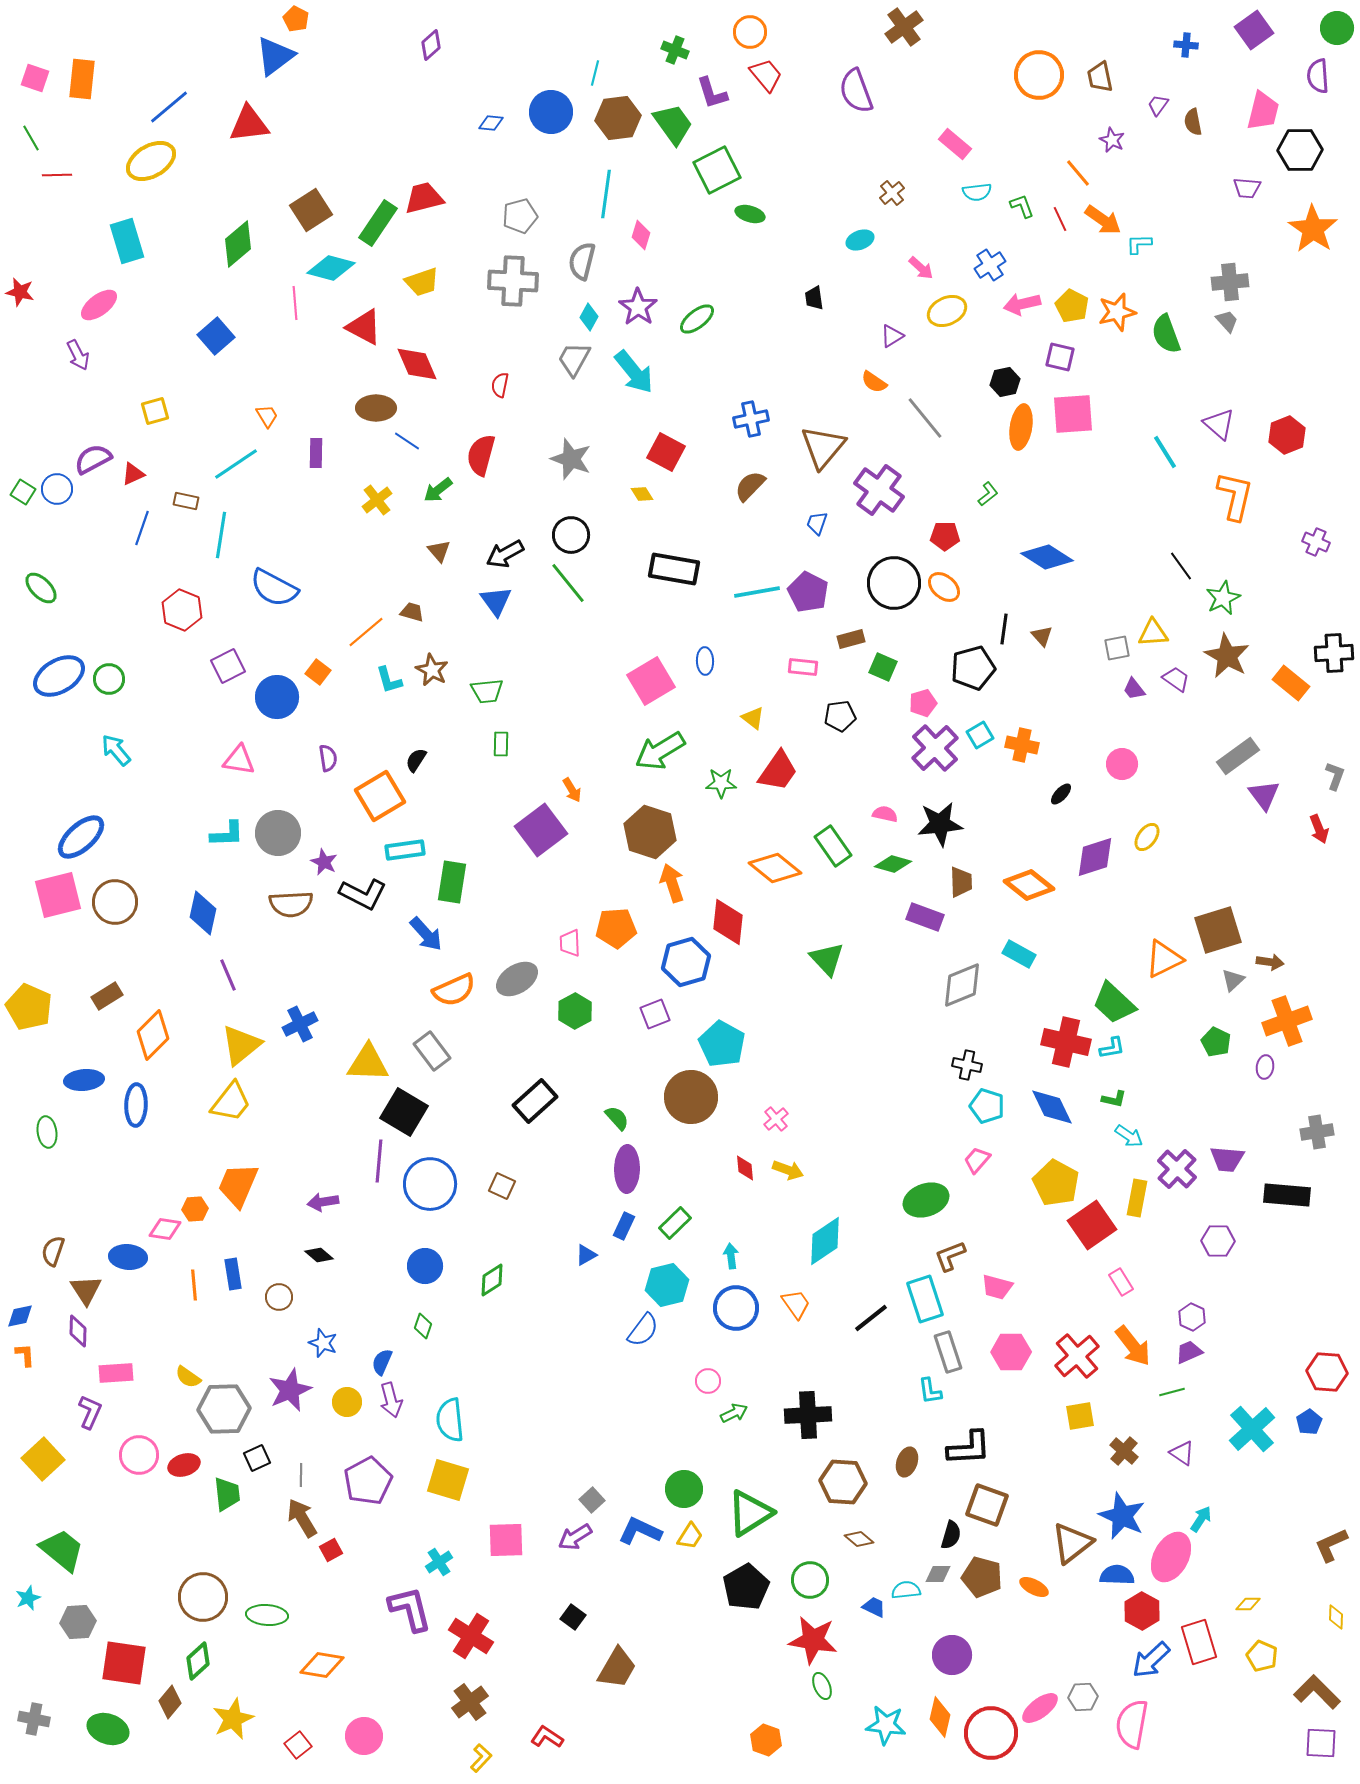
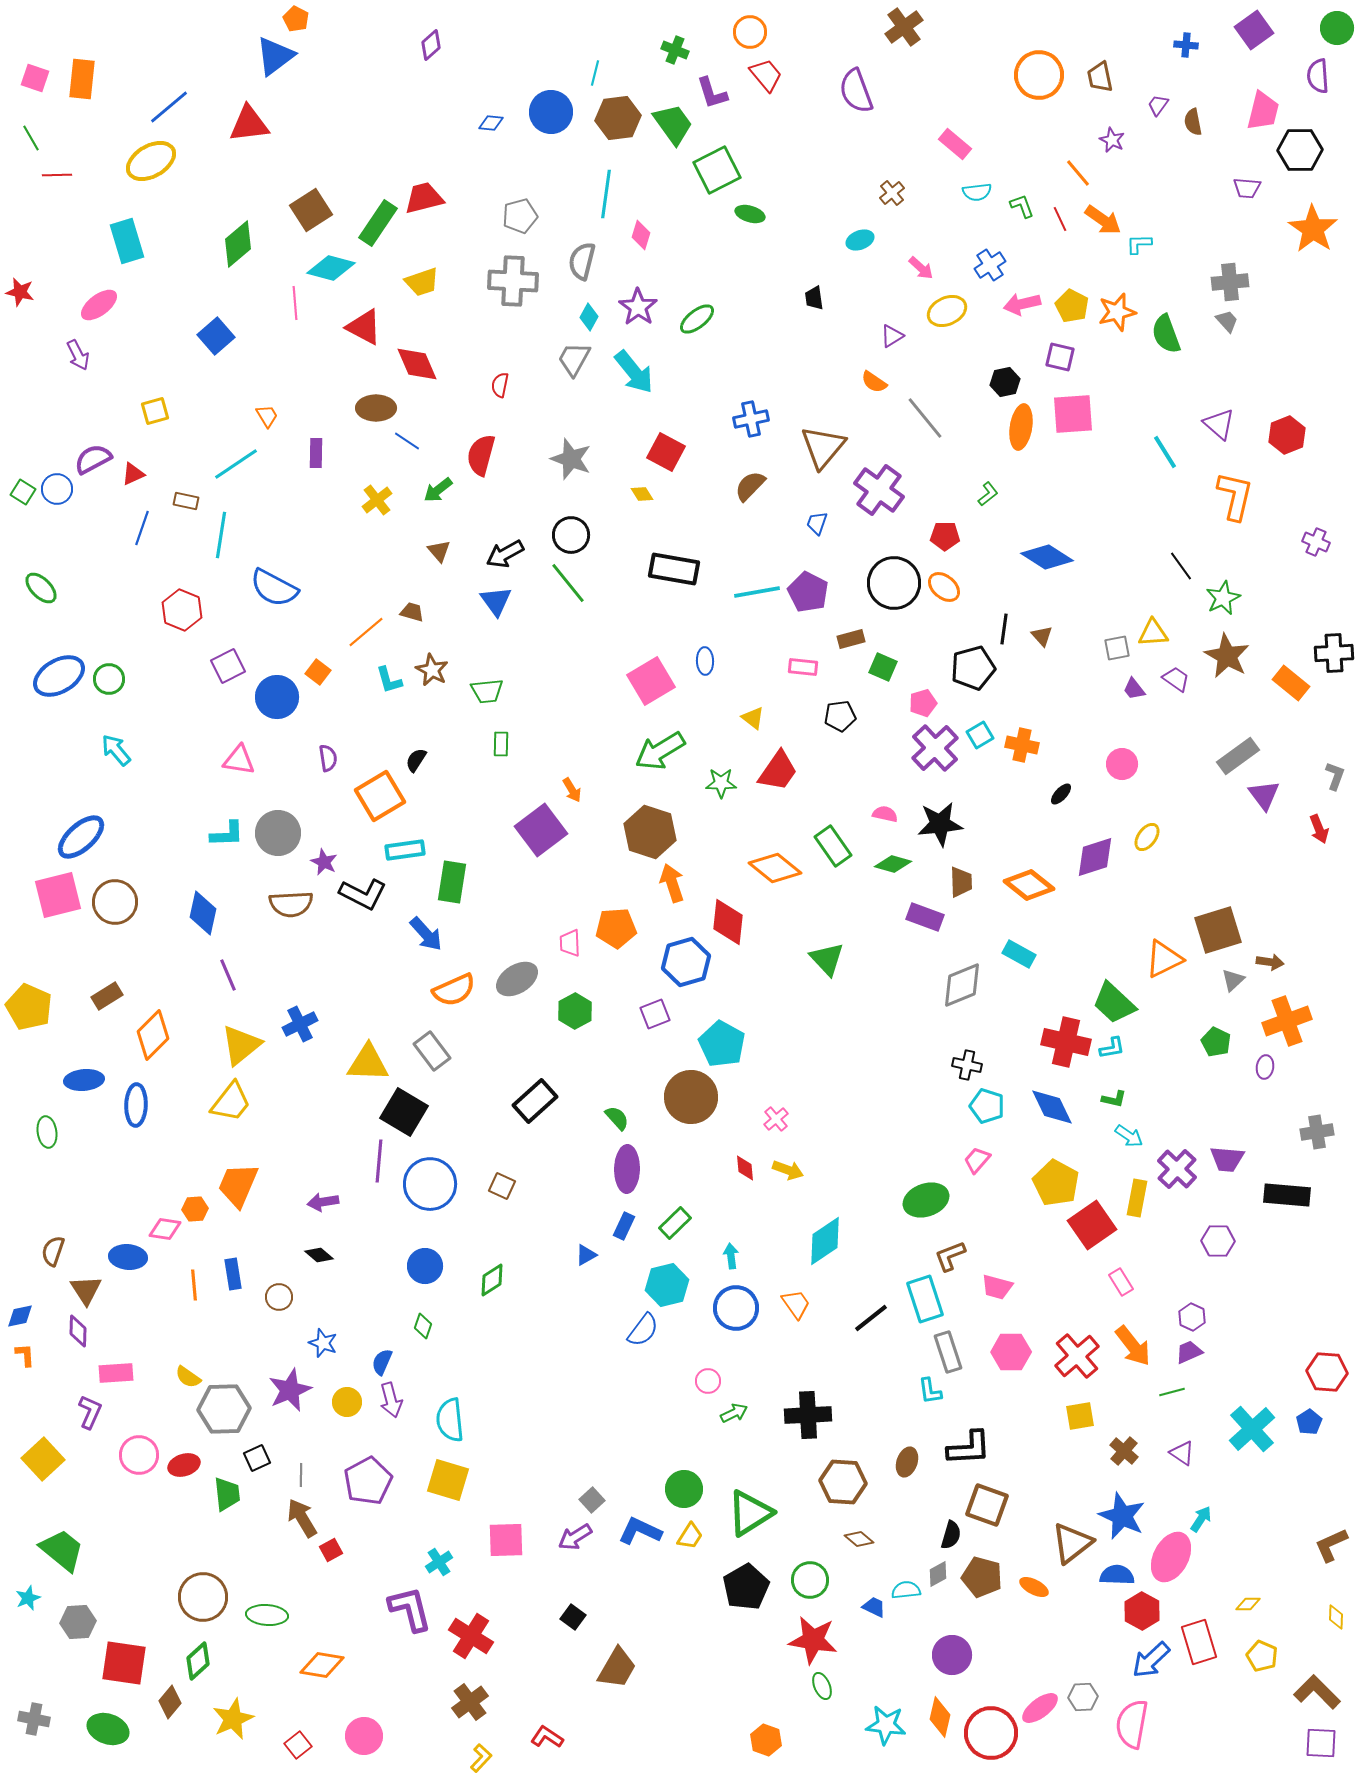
gray diamond at (938, 1574): rotated 28 degrees counterclockwise
